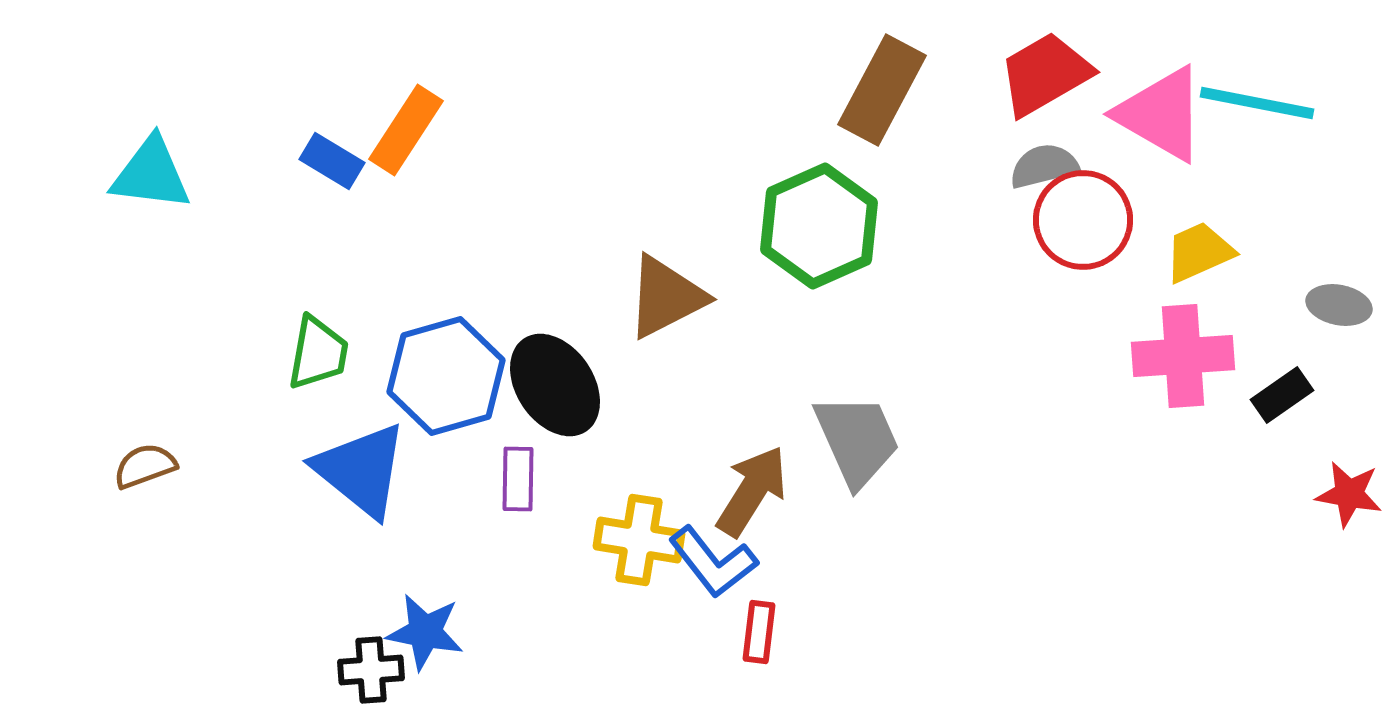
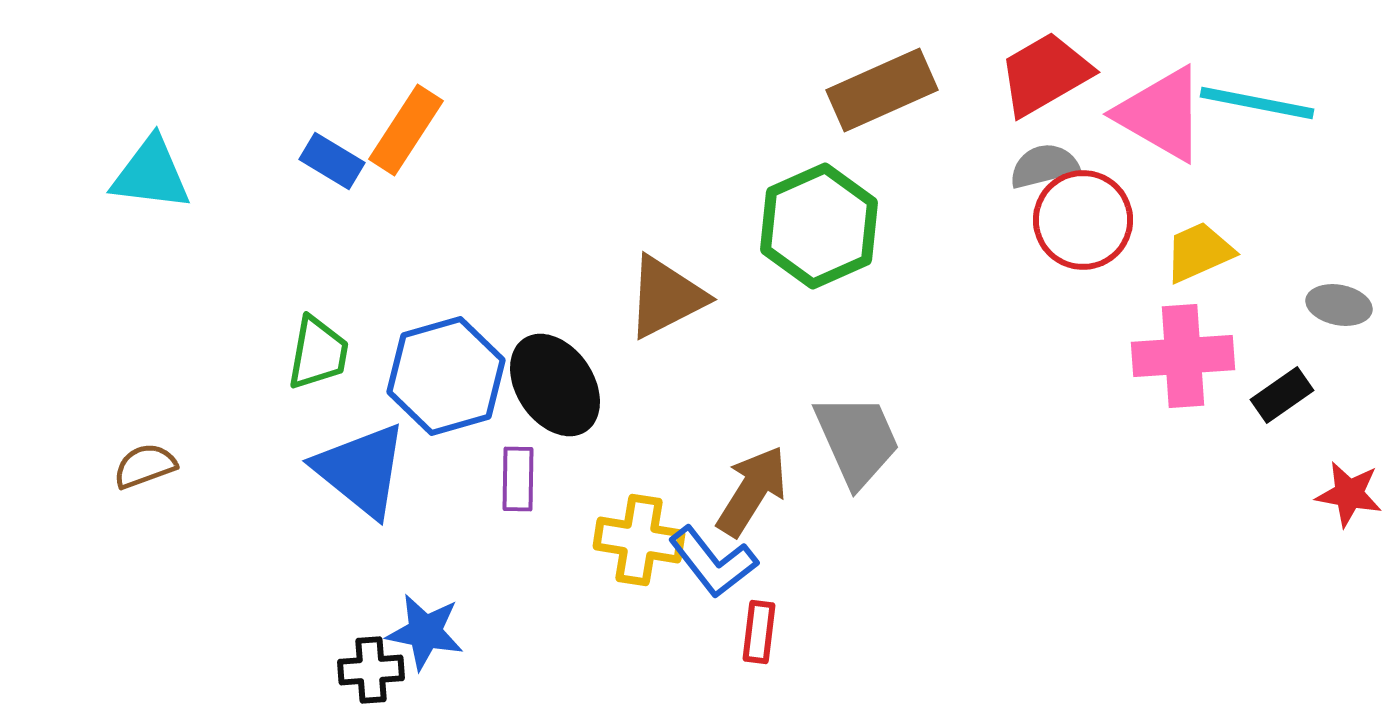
brown rectangle: rotated 38 degrees clockwise
